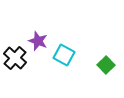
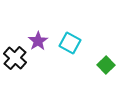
purple star: rotated 18 degrees clockwise
cyan square: moved 6 px right, 12 px up
